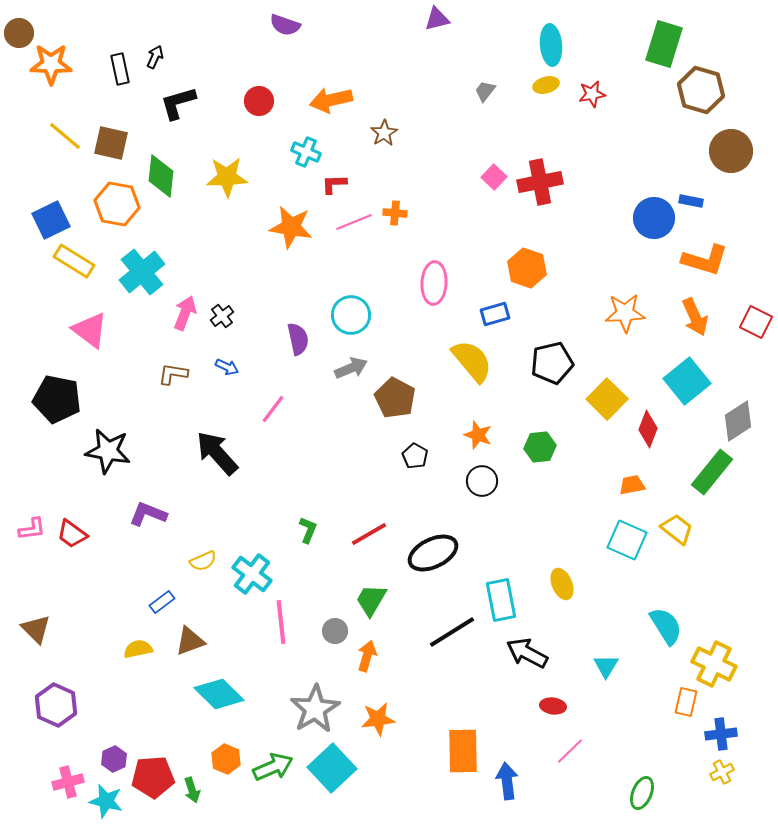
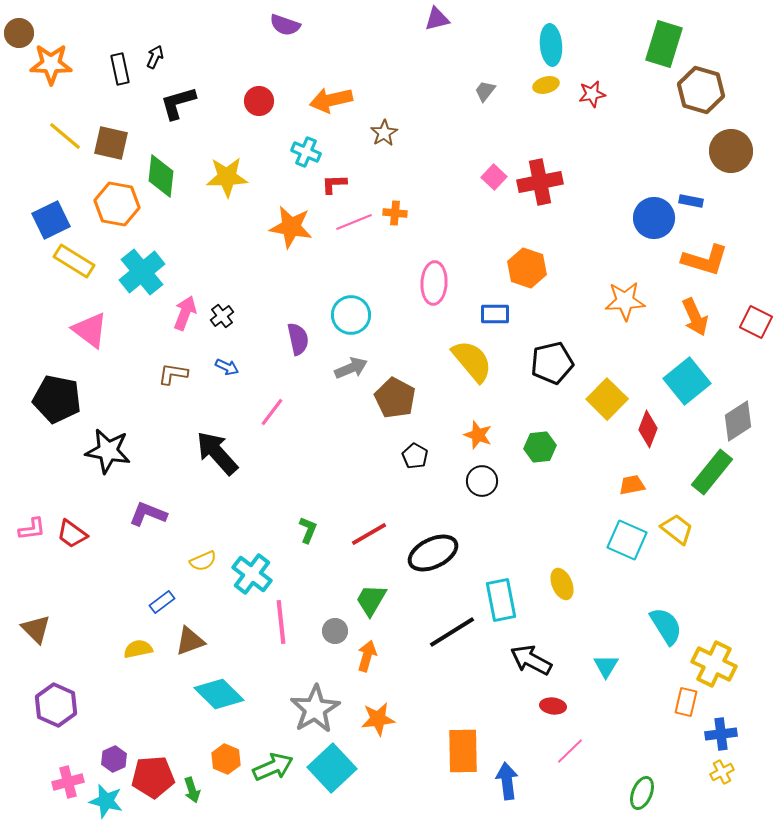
orange star at (625, 313): moved 12 px up
blue rectangle at (495, 314): rotated 16 degrees clockwise
pink line at (273, 409): moved 1 px left, 3 px down
black arrow at (527, 653): moved 4 px right, 7 px down
